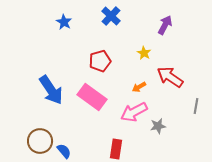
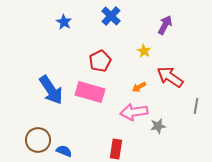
yellow star: moved 2 px up
red pentagon: rotated 10 degrees counterclockwise
pink rectangle: moved 2 px left, 5 px up; rotated 20 degrees counterclockwise
pink arrow: rotated 20 degrees clockwise
brown circle: moved 2 px left, 1 px up
blue semicircle: rotated 28 degrees counterclockwise
